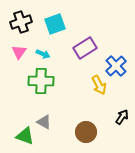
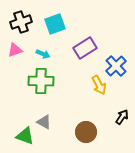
pink triangle: moved 4 px left, 2 px up; rotated 35 degrees clockwise
